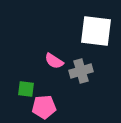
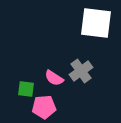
white square: moved 8 px up
pink semicircle: moved 17 px down
gray cross: rotated 20 degrees counterclockwise
